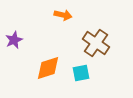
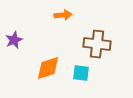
orange arrow: rotated 18 degrees counterclockwise
brown cross: moved 1 px right, 1 px down; rotated 28 degrees counterclockwise
cyan square: rotated 18 degrees clockwise
